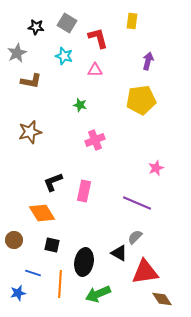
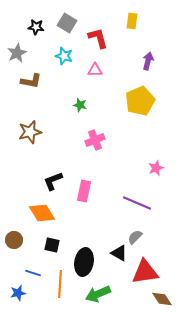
yellow pentagon: moved 1 px left, 1 px down; rotated 16 degrees counterclockwise
black L-shape: moved 1 px up
